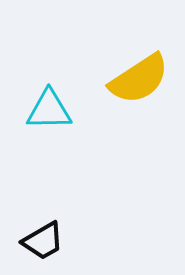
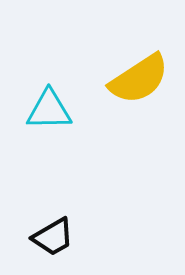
black trapezoid: moved 10 px right, 4 px up
